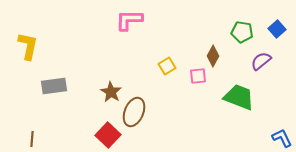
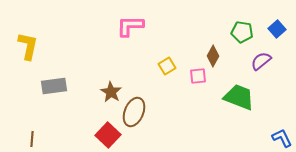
pink L-shape: moved 1 px right, 6 px down
